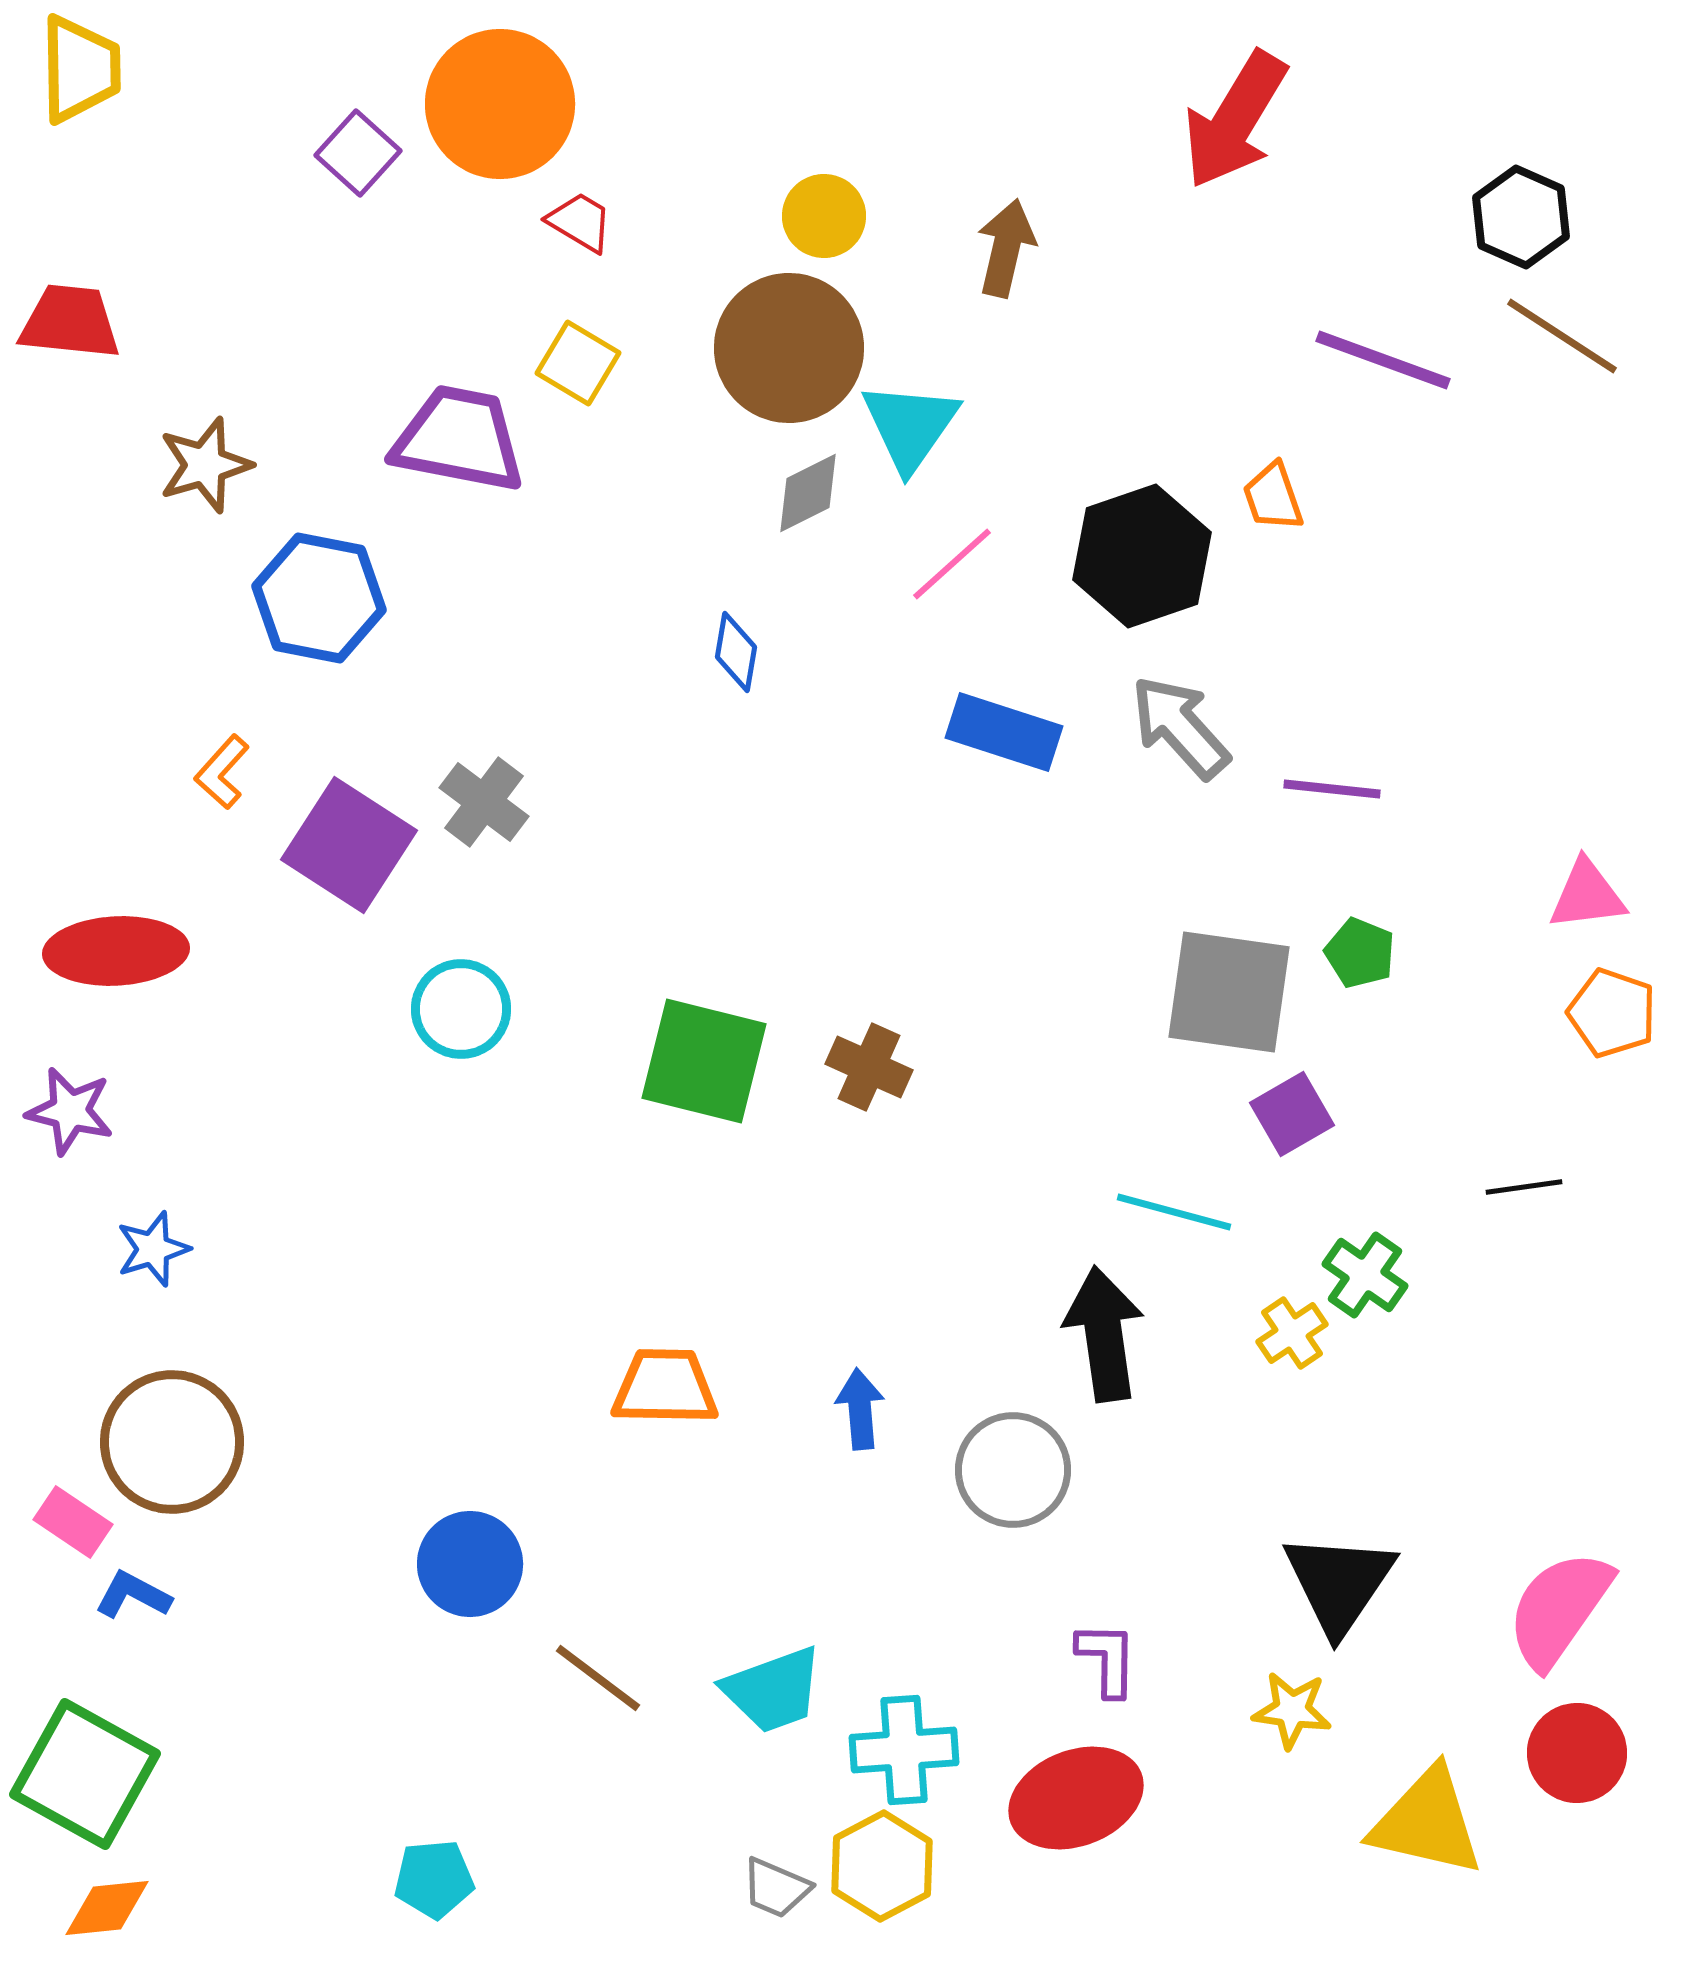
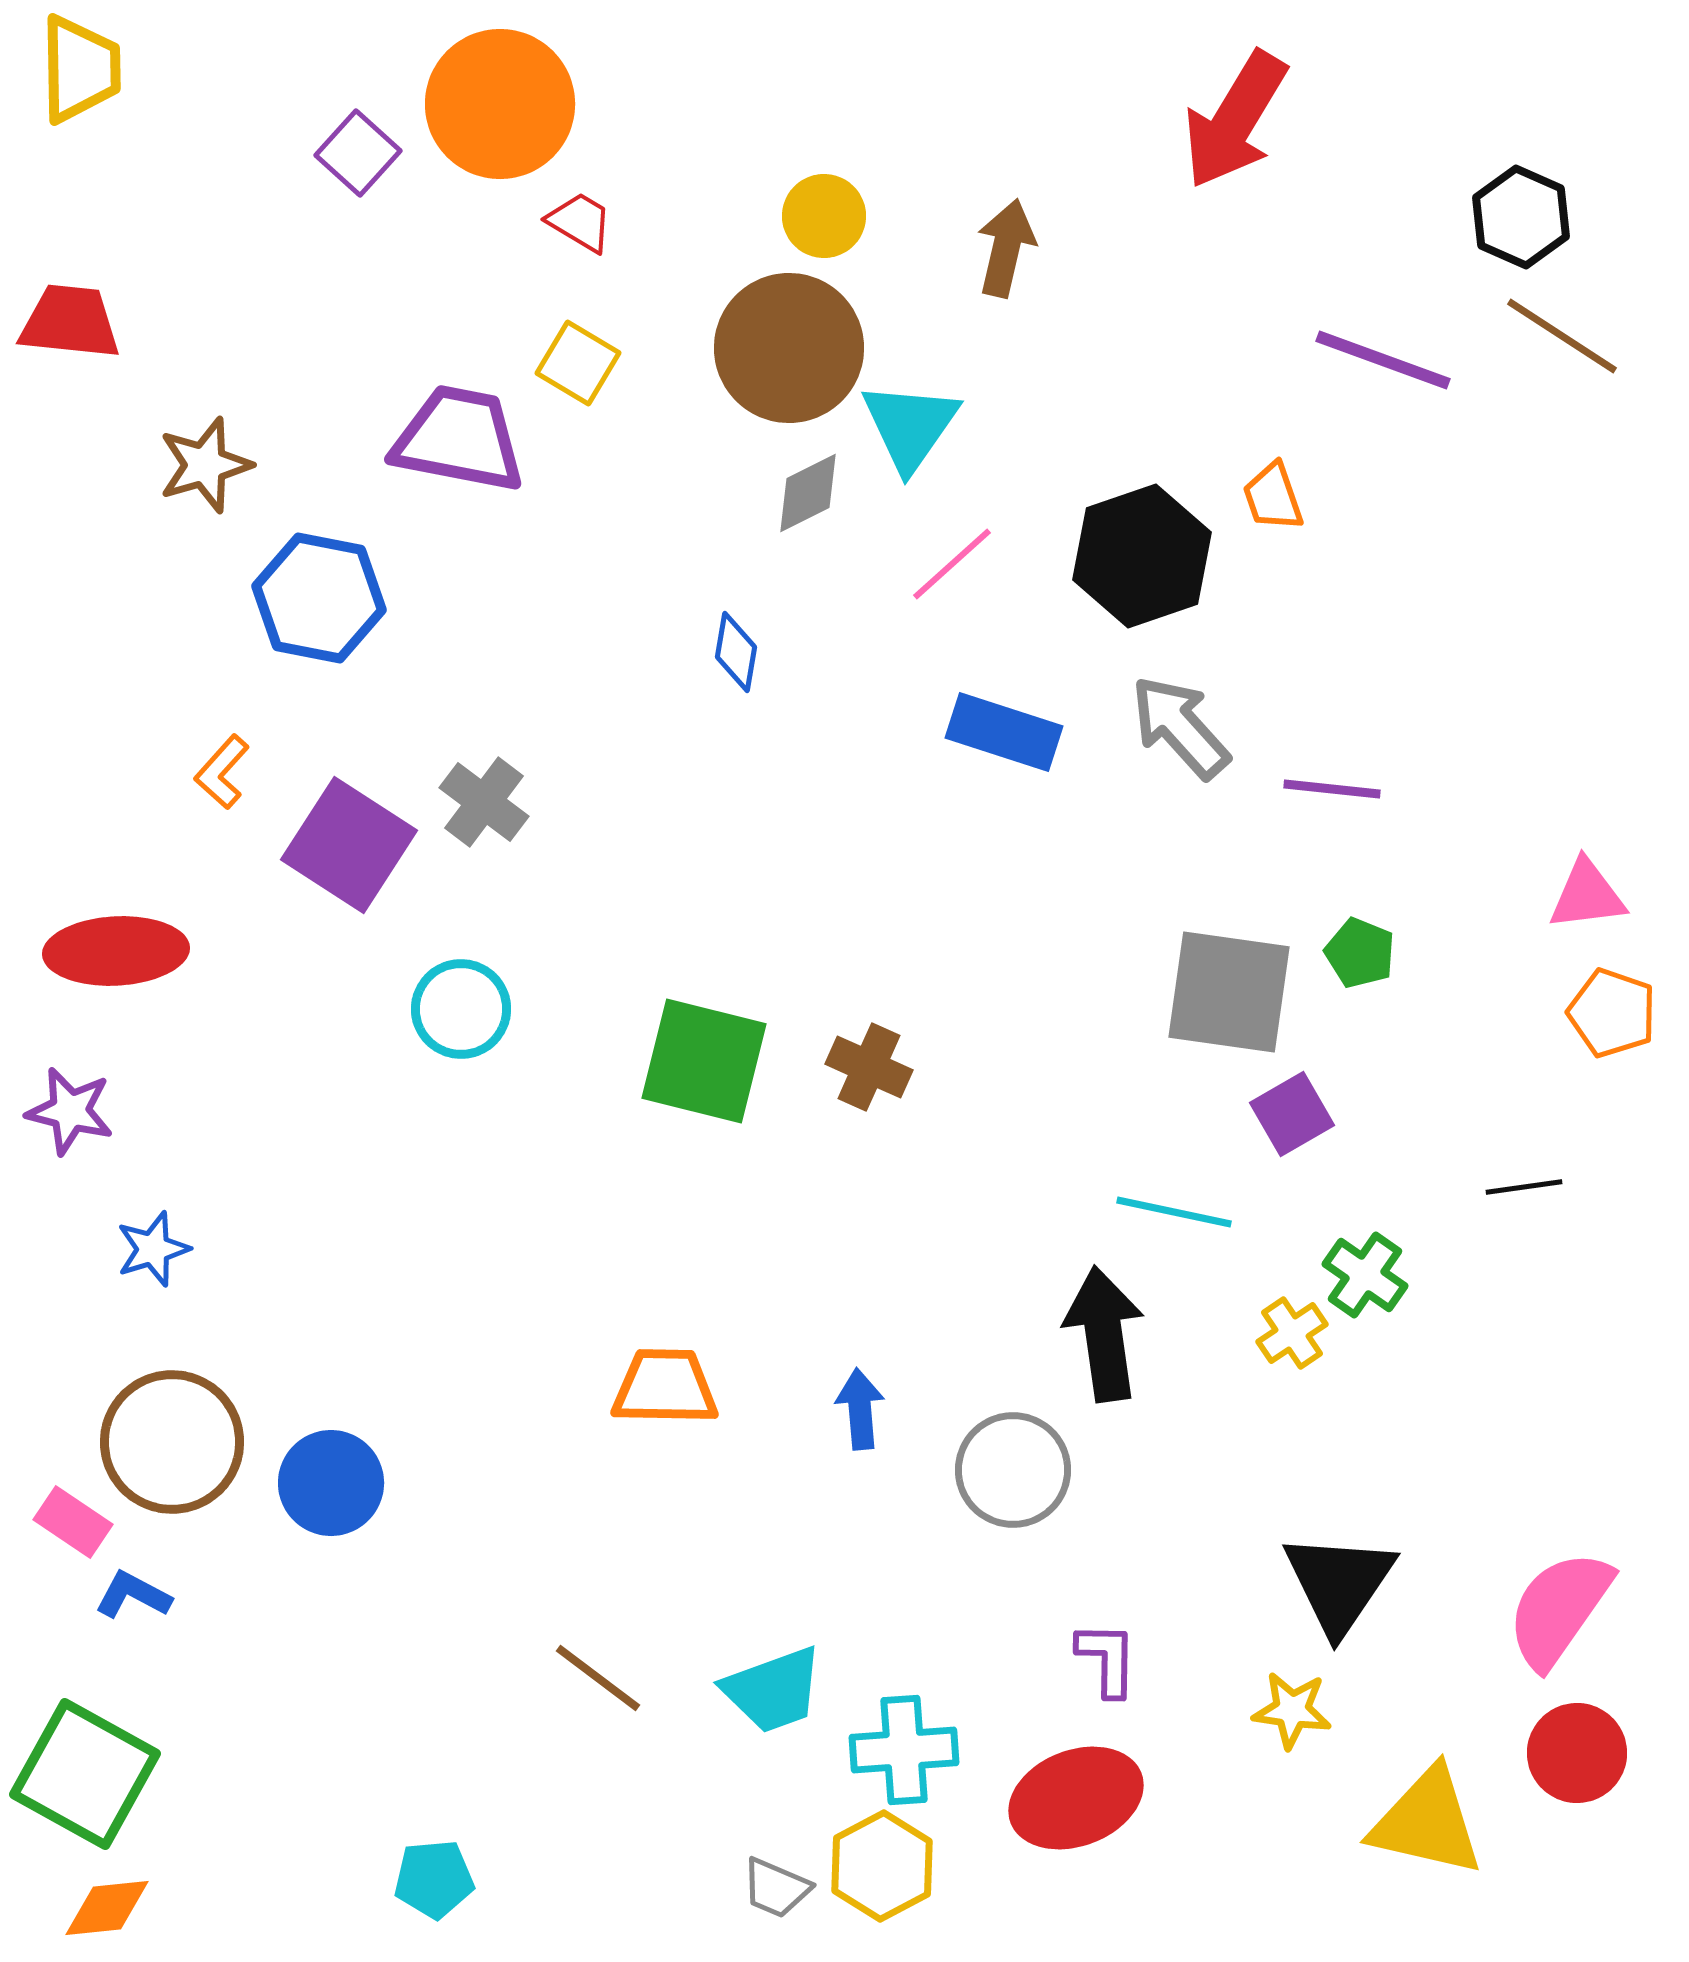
cyan line at (1174, 1212): rotated 3 degrees counterclockwise
blue circle at (470, 1564): moved 139 px left, 81 px up
